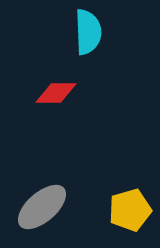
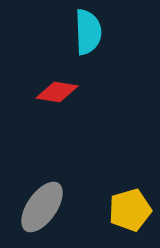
red diamond: moved 1 px right, 1 px up; rotated 9 degrees clockwise
gray ellipse: rotated 14 degrees counterclockwise
